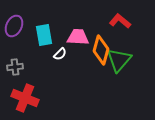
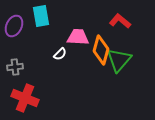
cyan rectangle: moved 3 px left, 19 px up
